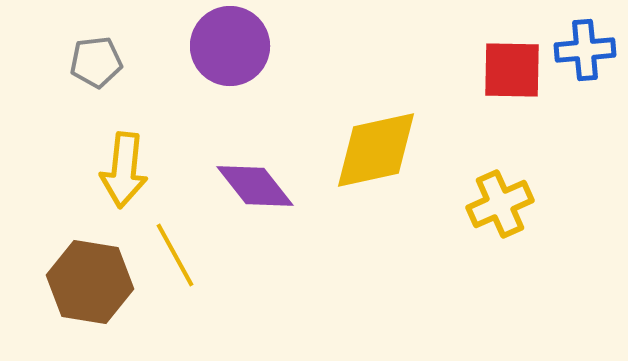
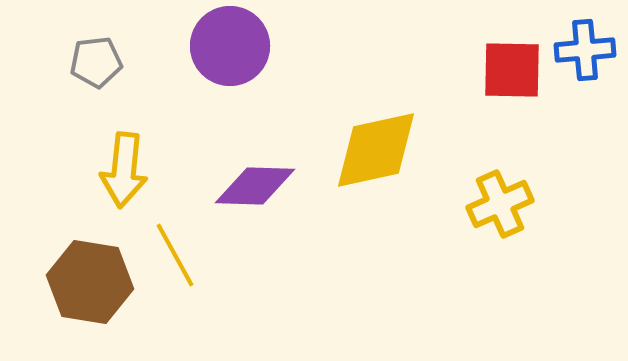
purple diamond: rotated 50 degrees counterclockwise
